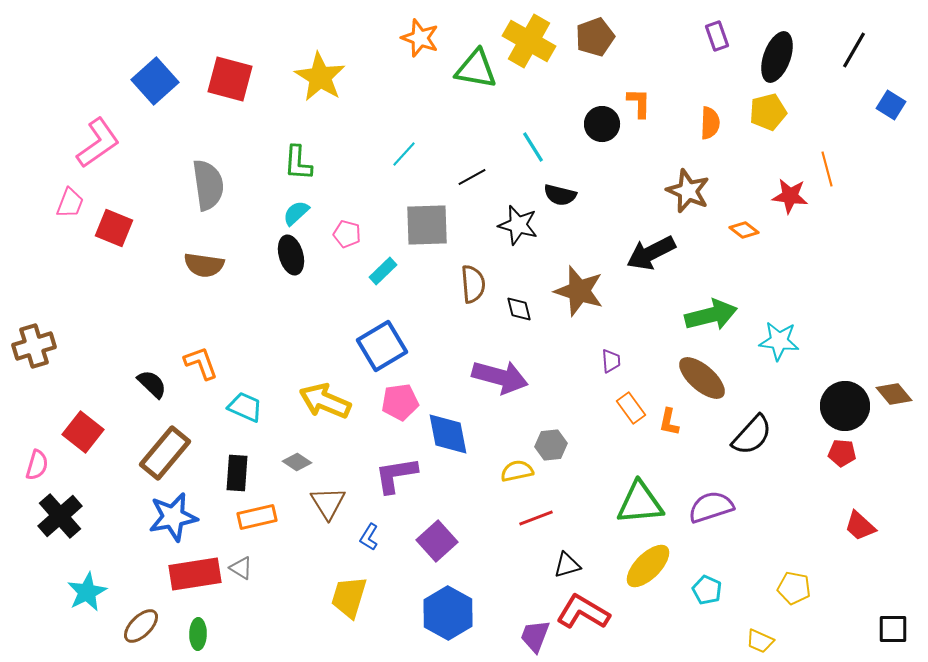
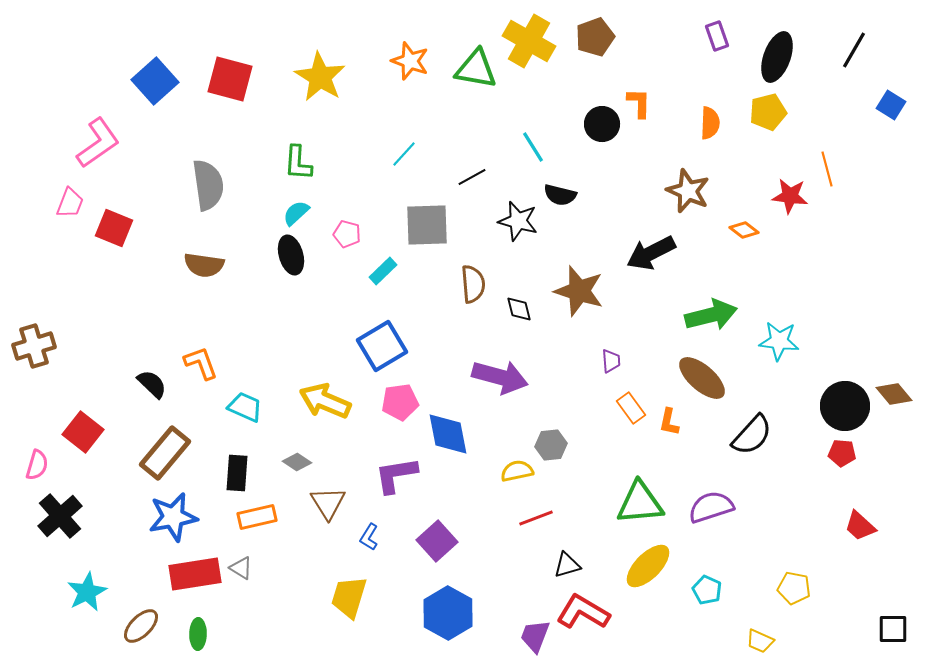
orange star at (420, 38): moved 10 px left, 23 px down
black star at (518, 225): moved 4 px up
